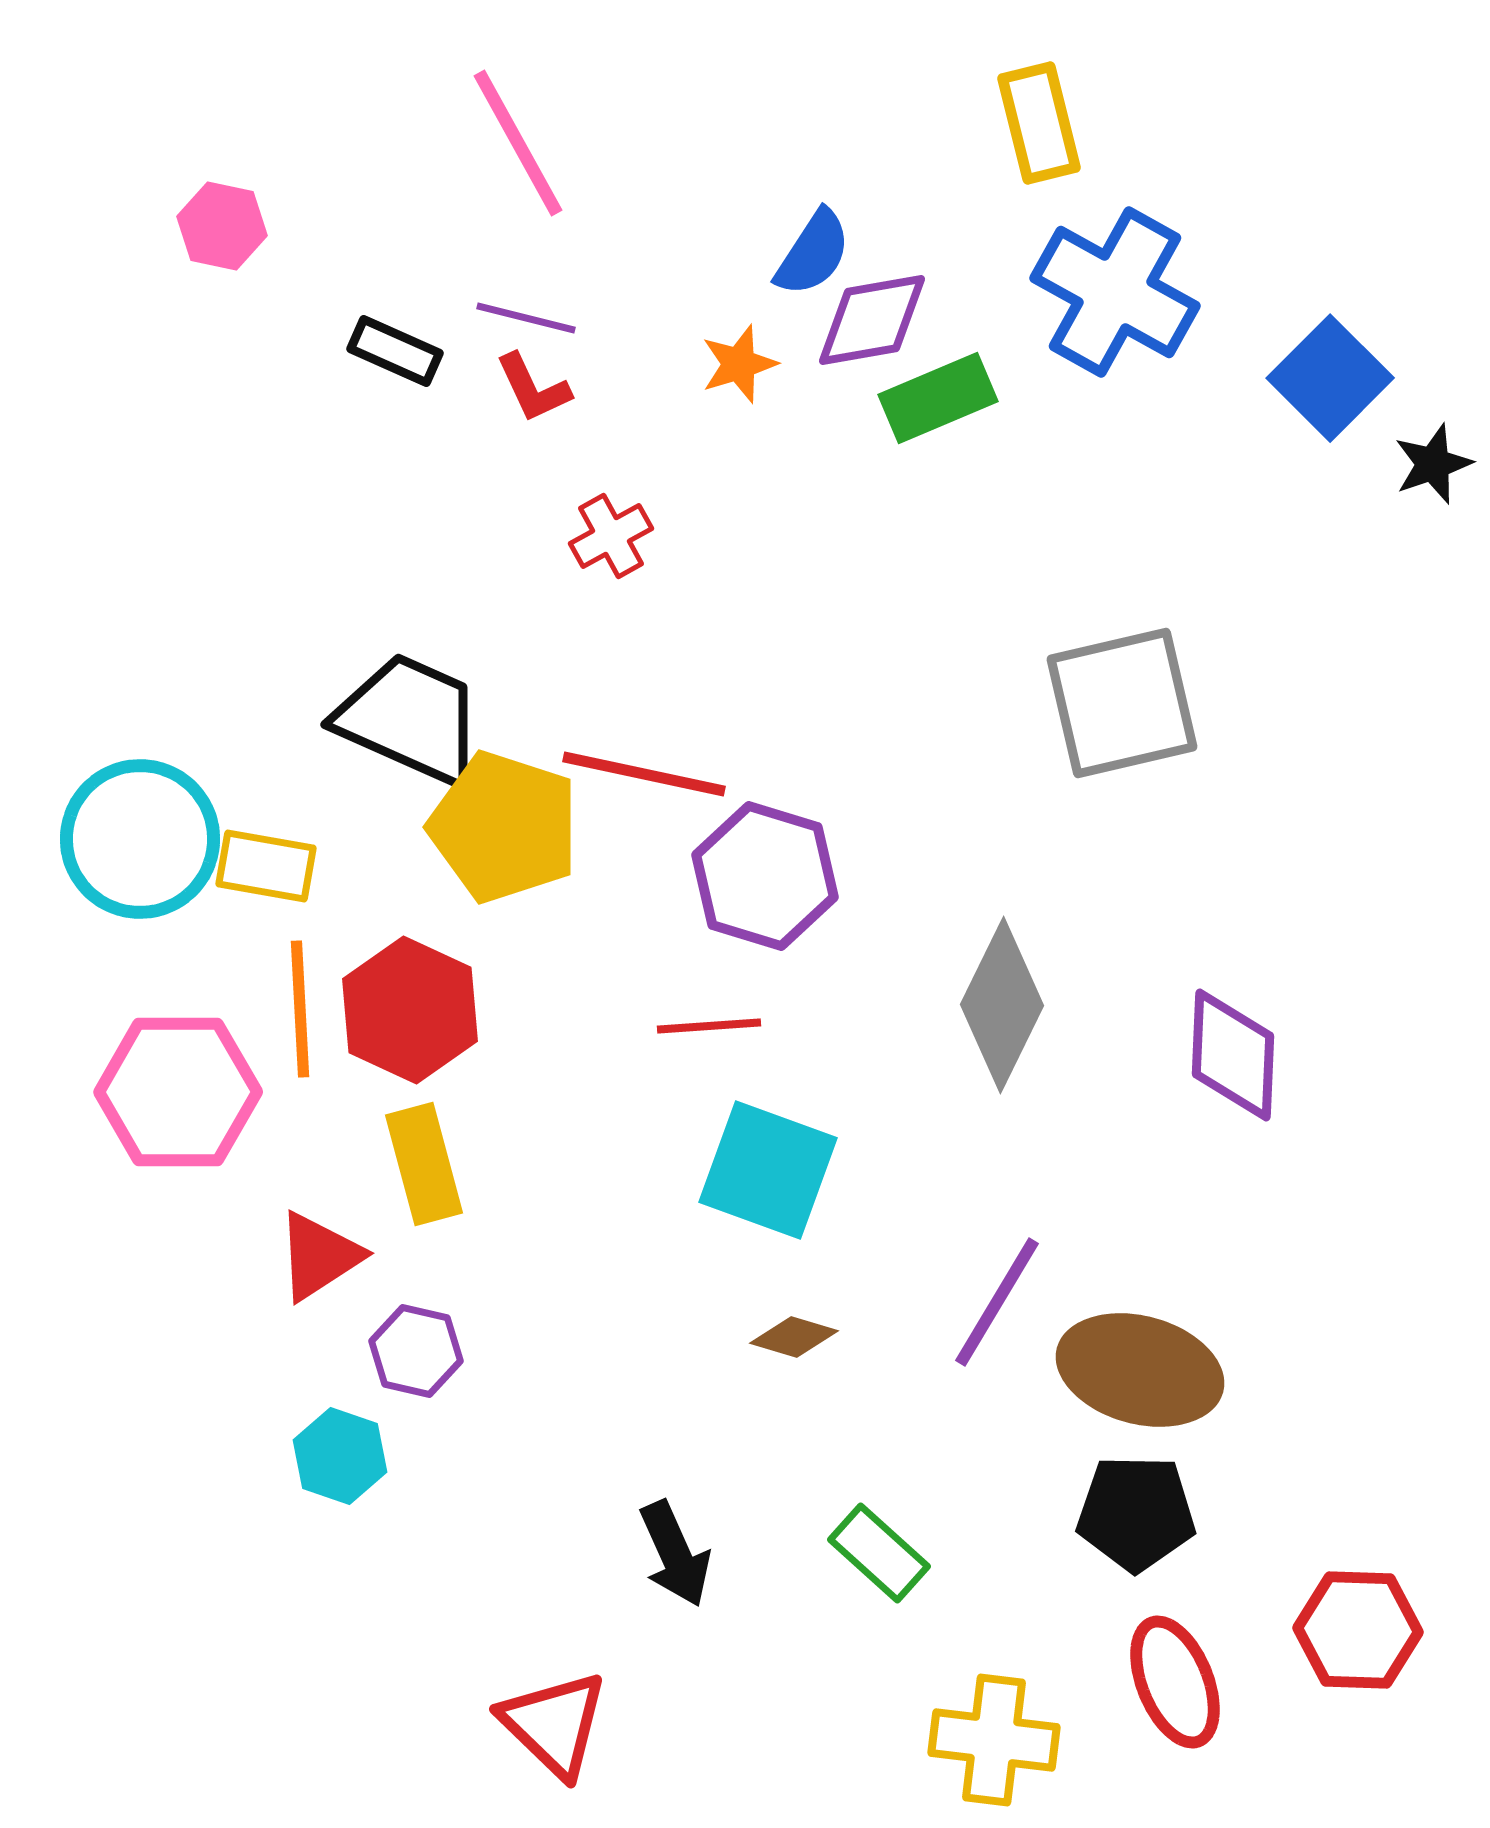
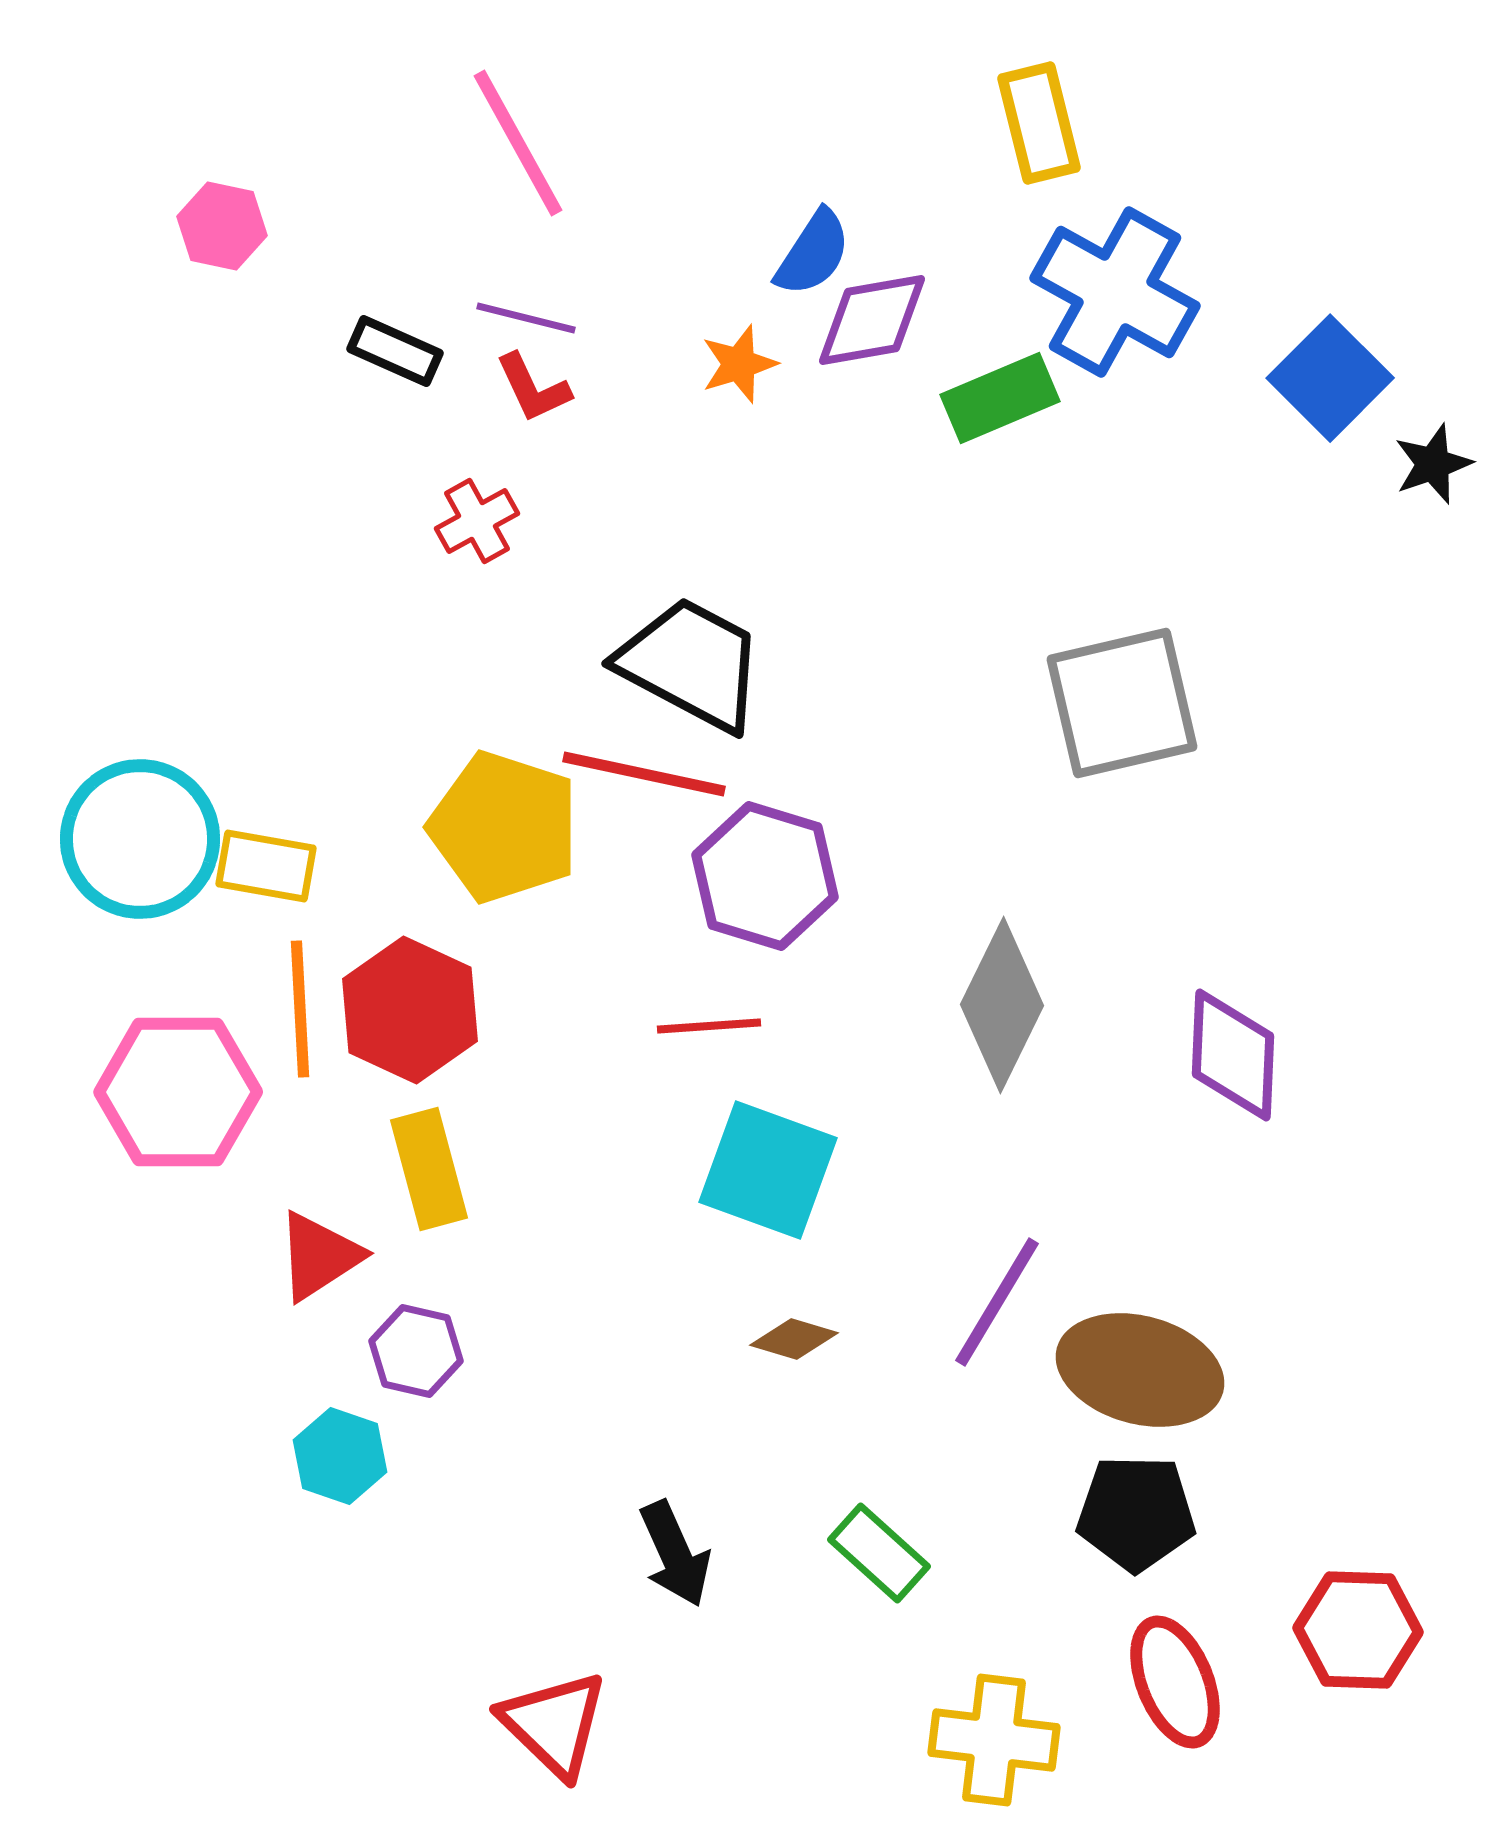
green rectangle at (938, 398): moved 62 px right
red cross at (611, 536): moved 134 px left, 15 px up
black trapezoid at (410, 719): moved 281 px right, 55 px up; rotated 4 degrees clockwise
yellow rectangle at (424, 1164): moved 5 px right, 5 px down
brown diamond at (794, 1337): moved 2 px down
